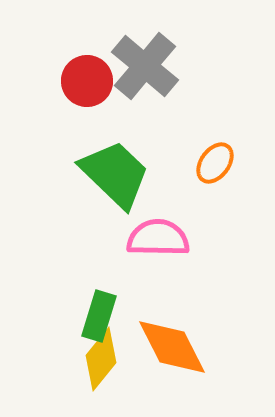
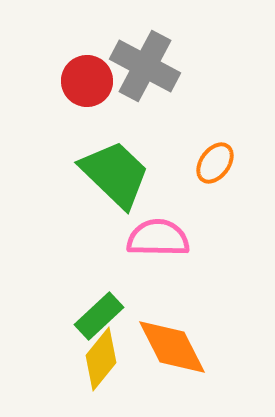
gray cross: rotated 12 degrees counterclockwise
green rectangle: rotated 30 degrees clockwise
